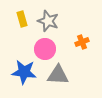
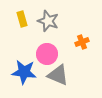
pink circle: moved 2 px right, 5 px down
gray triangle: rotated 20 degrees clockwise
